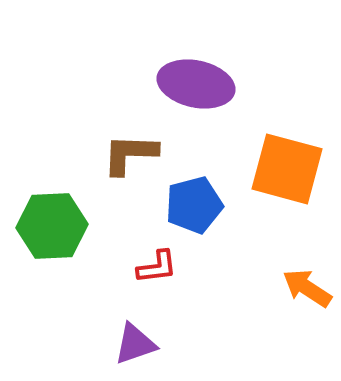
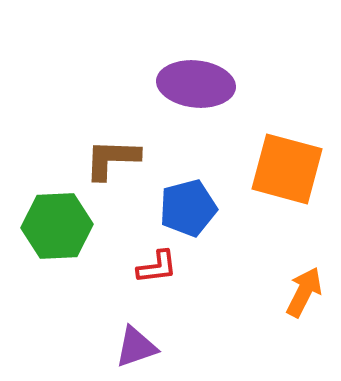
purple ellipse: rotated 6 degrees counterclockwise
brown L-shape: moved 18 px left, 5 px down
blue pentagon: moved 6 px left, 3 px down
green hexagon: moved 5 px right
orange arrow: moved 3 px left, 4 px down; rotated 84 degrees clockwise
purple triangle: moved 1 px right, 3 px down
